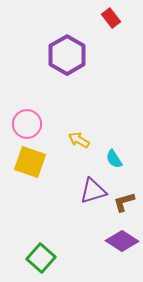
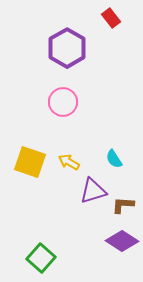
purple hexagon: moved 7 px up
pink circle: moved 36 px right, 22 px up
yellow arrow: moved 10 px left, 22 px down
brown L-shape: moved 1 px left, 3 px down; rotated 20 degrees clockwise
